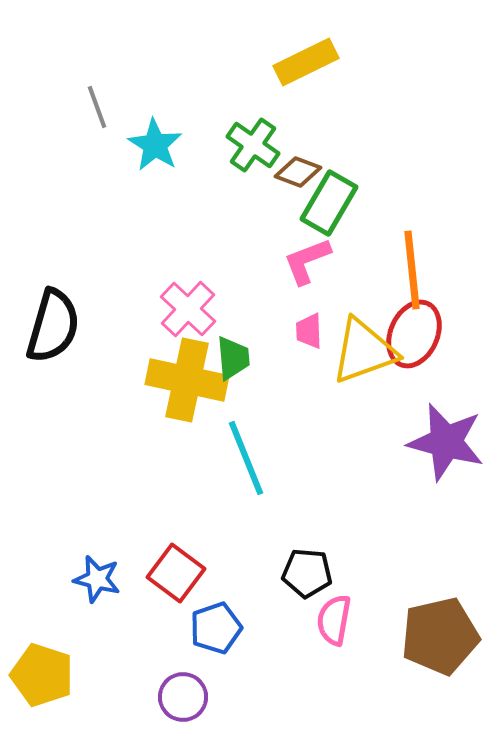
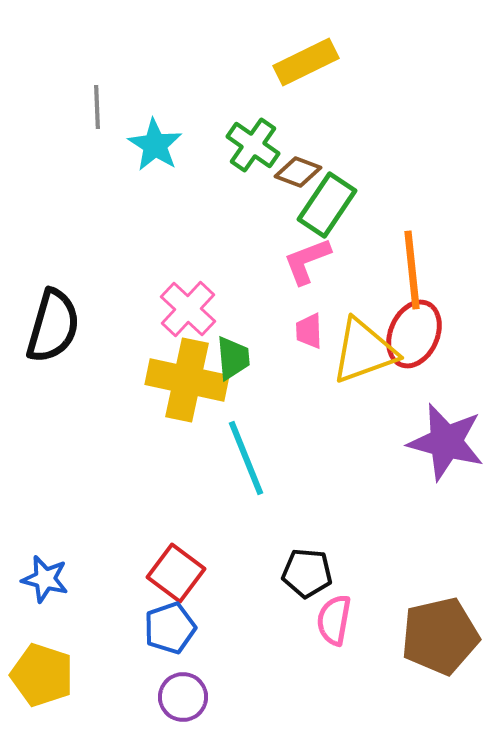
gray line: rotated 18 degrees clockwise
green rectangle: moved 2 px left, 2 px down; rotated 4 degrees clockwise
blue star: moved 52 px left
blue pentagon: moved 46 px left
